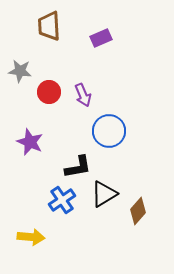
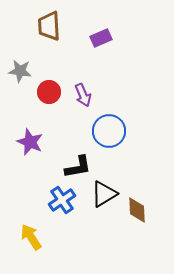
brown diamond: moved 1 px left, 1 px up; rotated 44 degrees counterclockwise
yellow arrow: rotated 128 degrees counterclockwise
